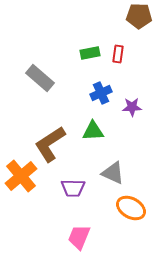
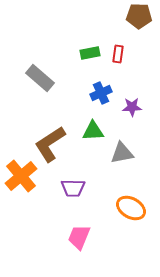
gray triangle: moved 9 px right, 20 px up; rotated 35 degrees counterclockwise
